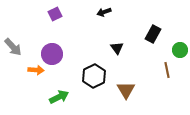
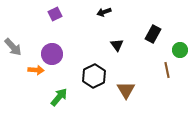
black triangle: moved 3 px up
green arrow: rotated 24 degrees counterclockwise
